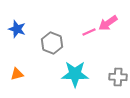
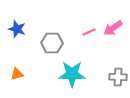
pink arrow: moved 5 px right, 5 px down
gray hexagon: rotated 20 degrees counterclockwise
cyan star: moved 3 px left
